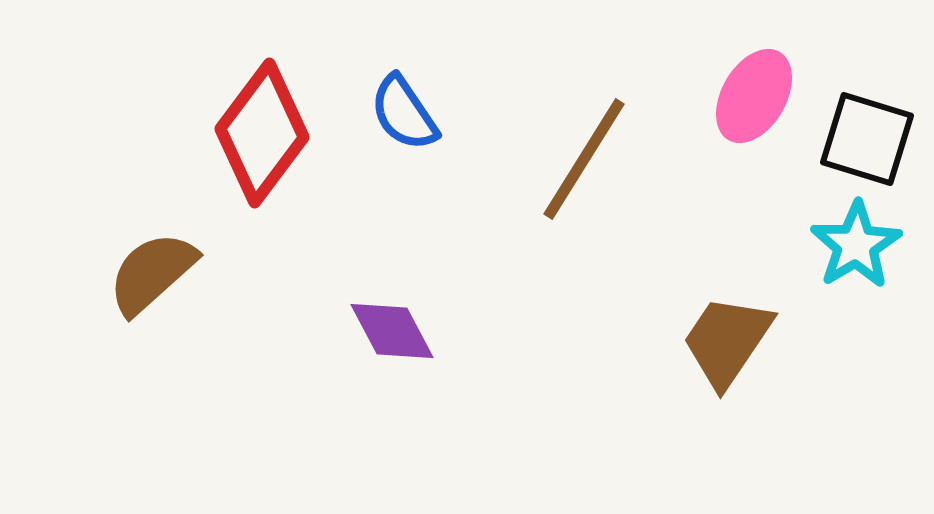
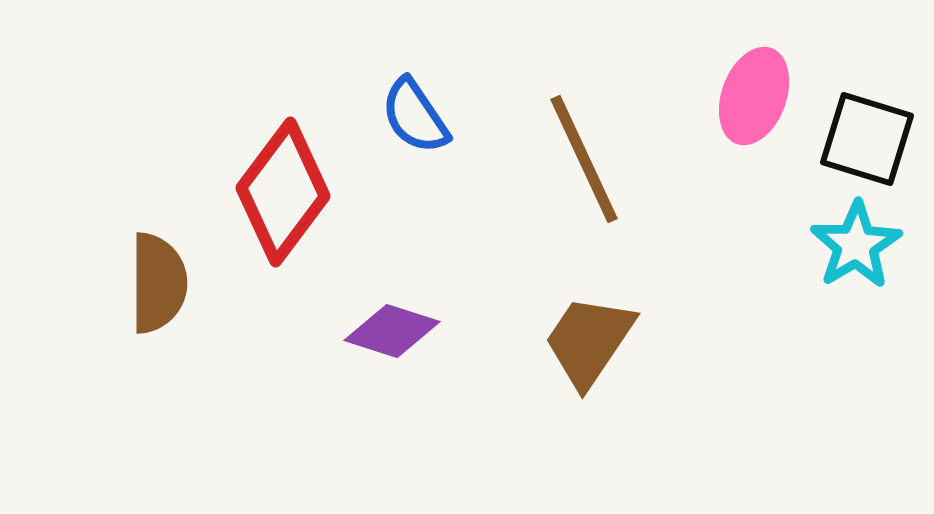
pink ellipse: rotated 10 degrees counterclockwise
blue semicircle: moved 11 px right, 3 px down
red diamond: moved 21 px right, 59 px down
brown line: rotated 57 degrees counterclockwise
brown semicircle: moved 6 px right, 10 px down; rotated 132 degrees clockwise
purple diamond: rotated 44 degrees counterclockwise
brown trapezoid: moved 138 px left
